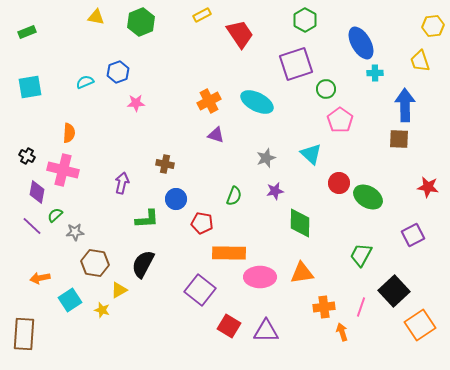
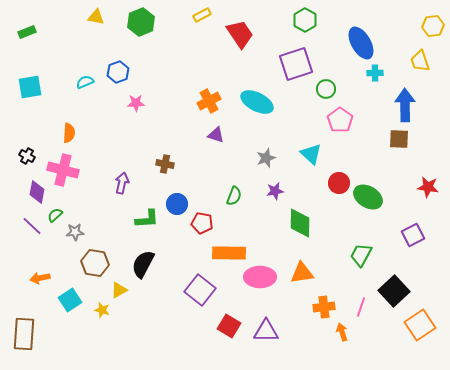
blue circle at (176, 199): moved 1 px right, 5 px down
